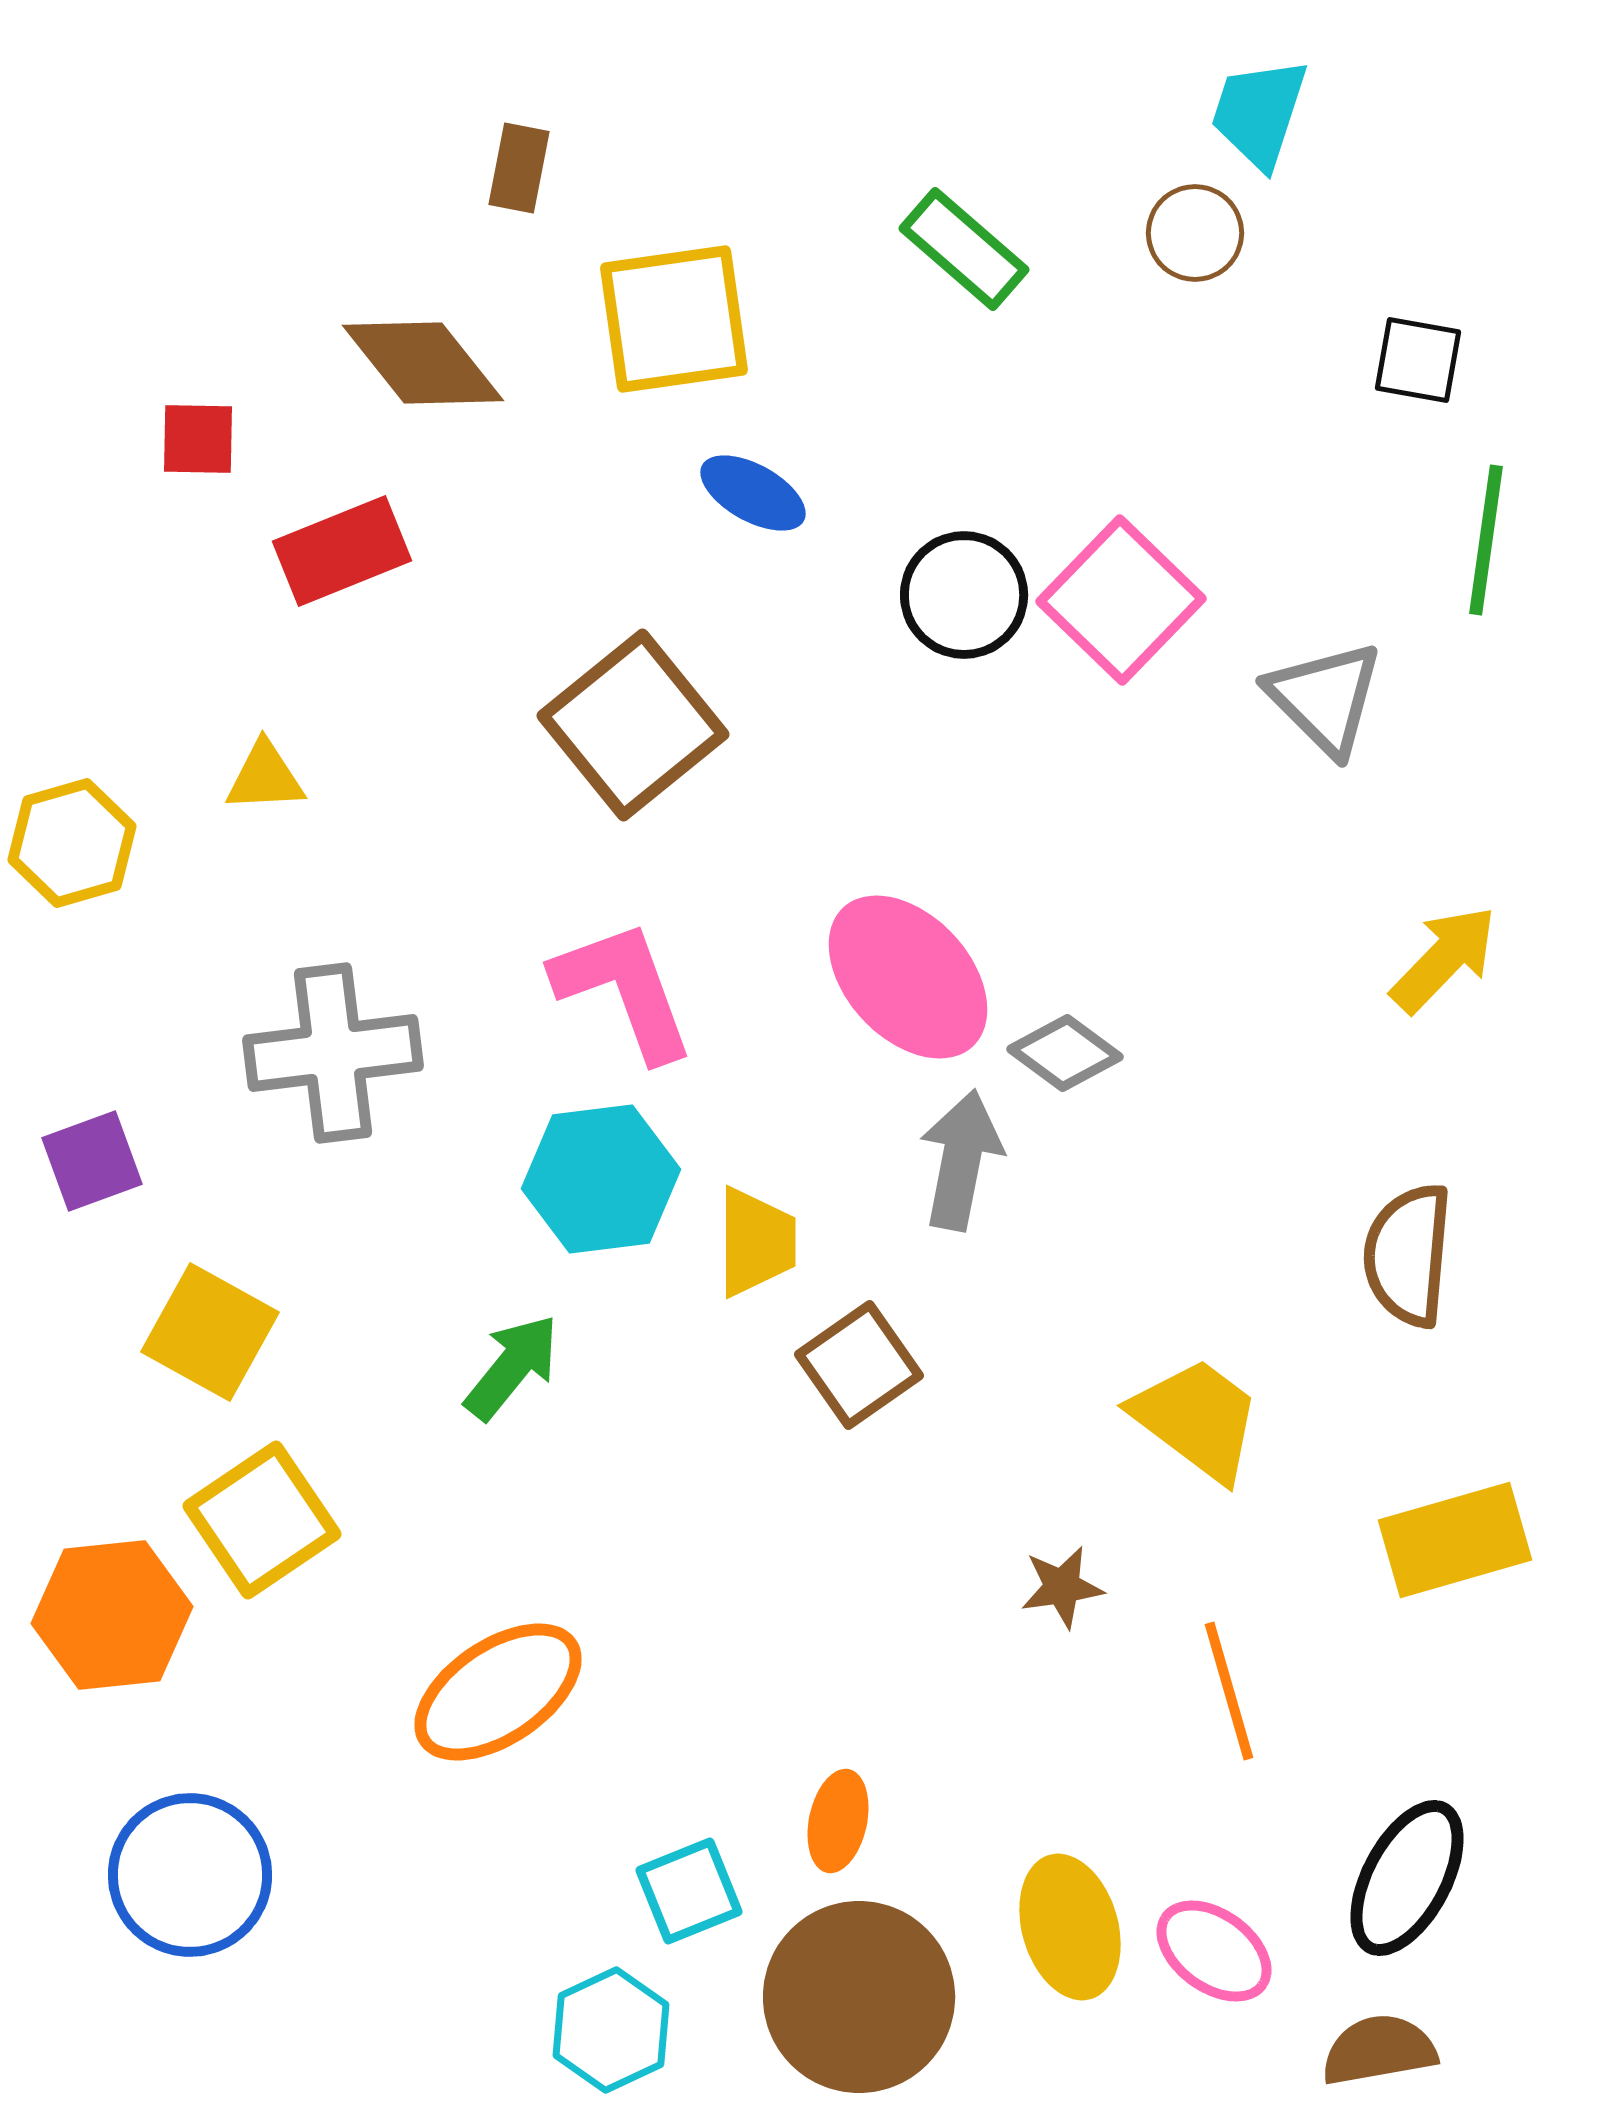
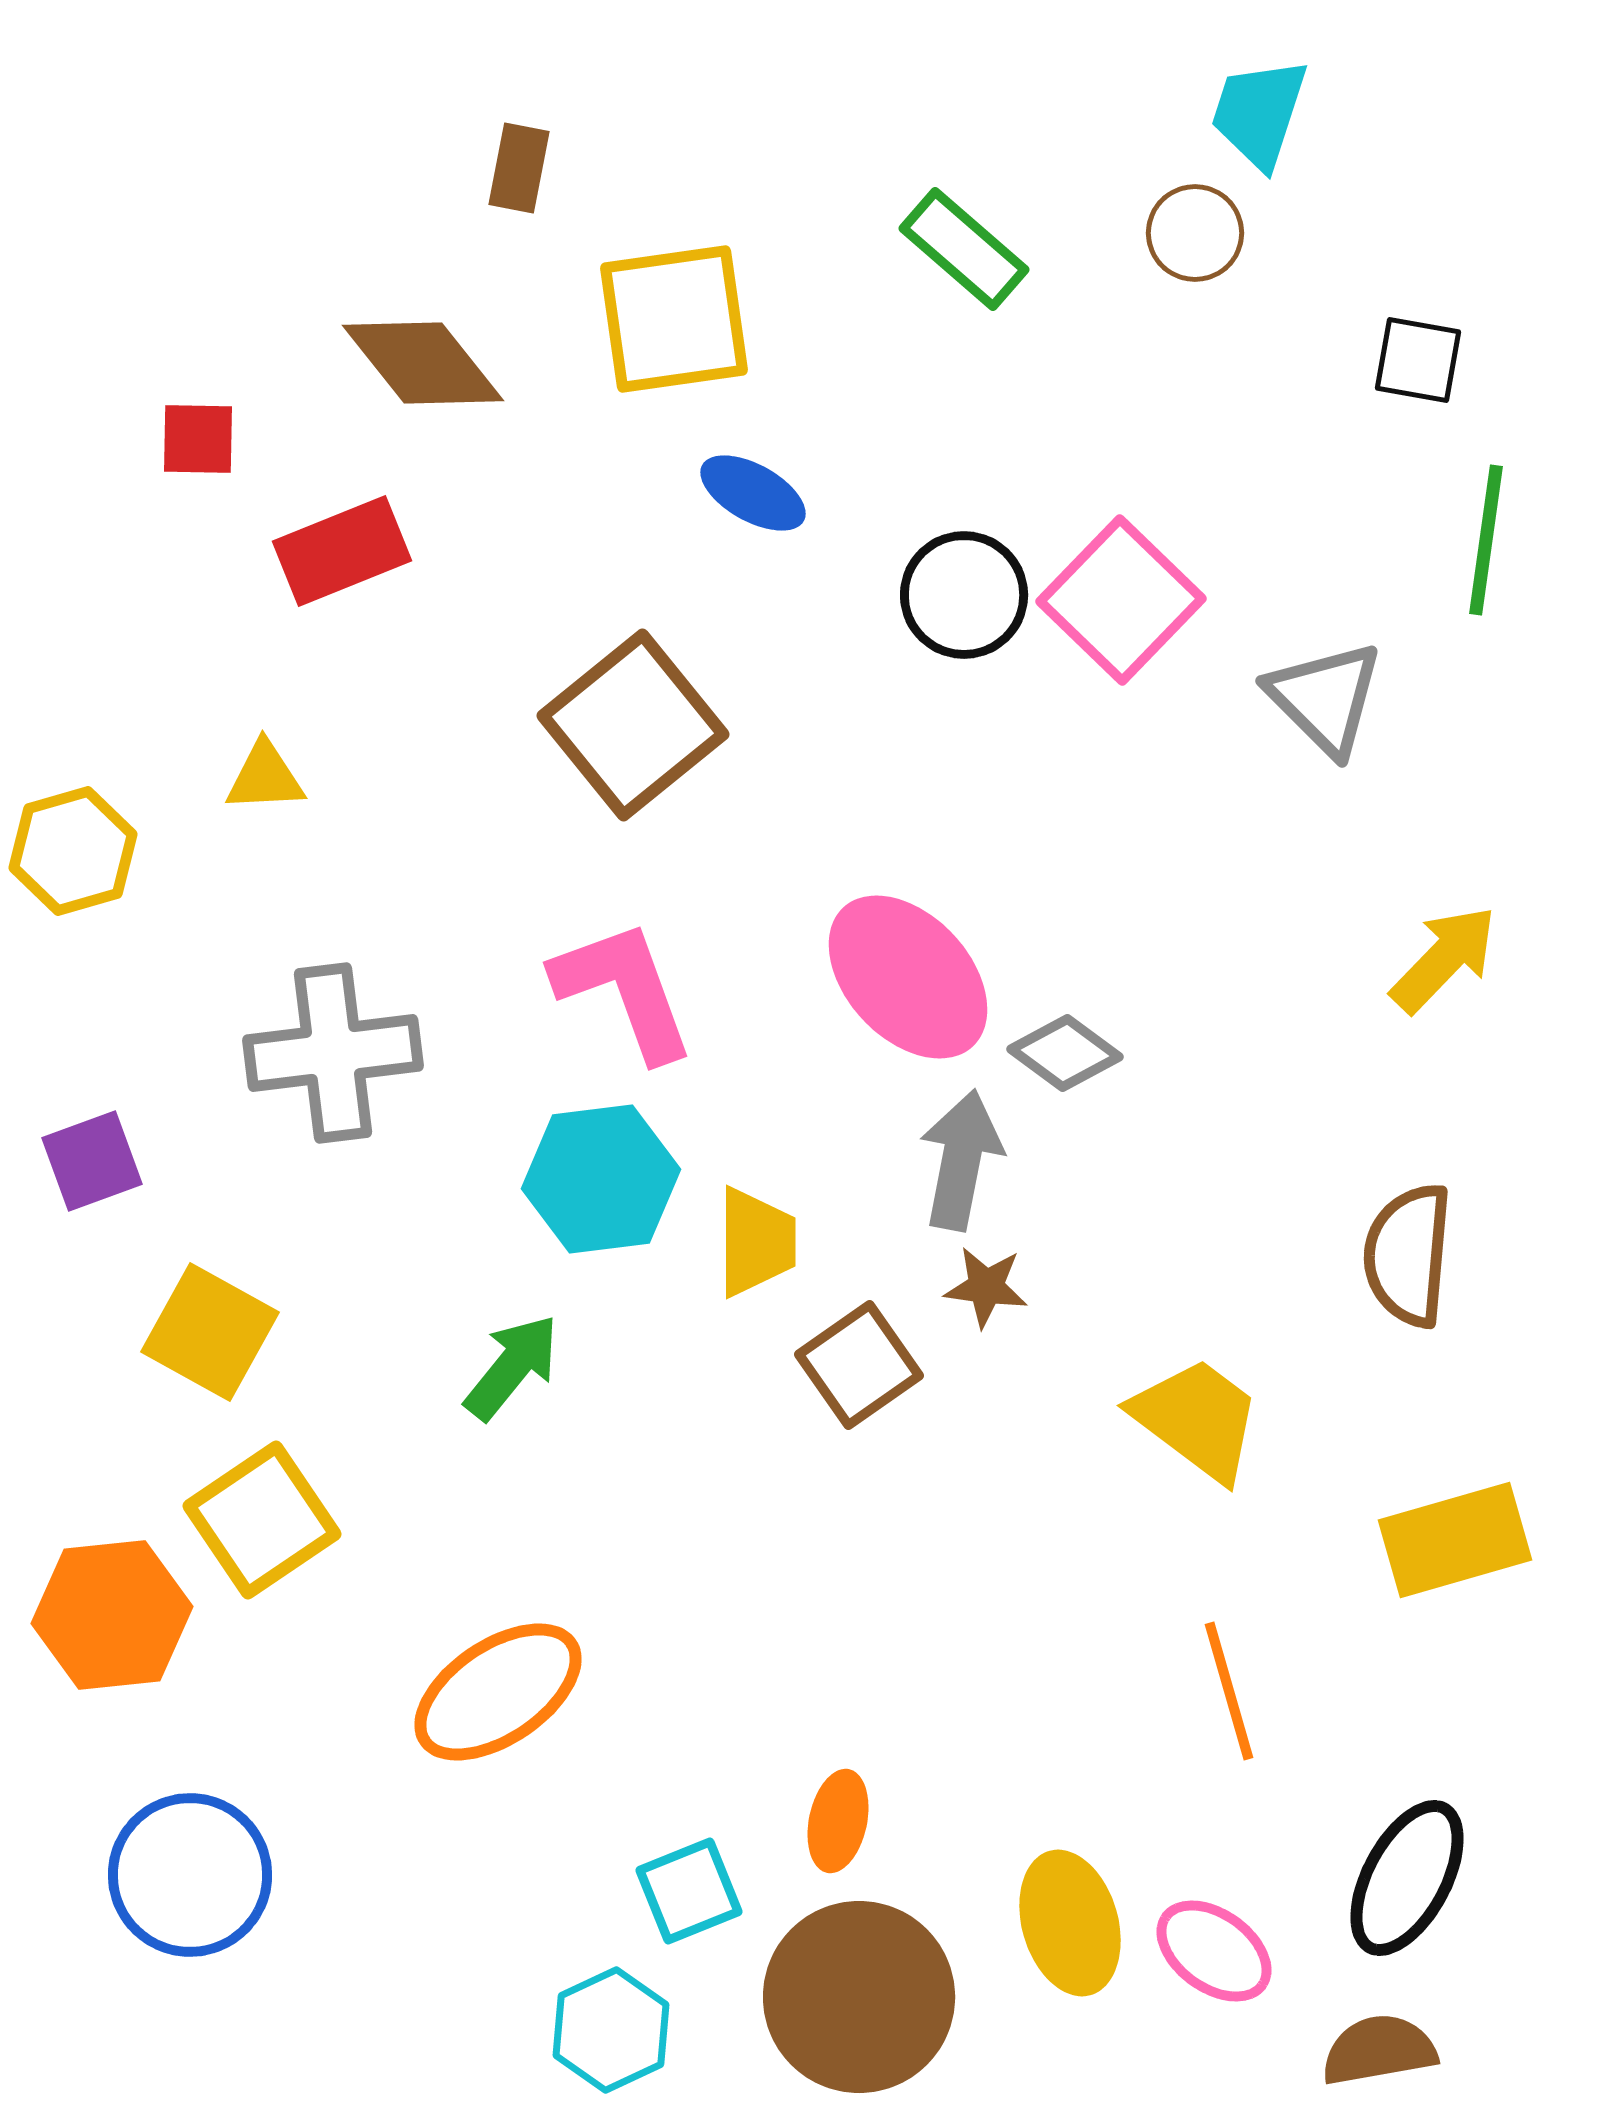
yellow hexagon at (72, 843): moved 1 px right, 8 px down
brown star at (1062, 1587): moved 76 px left, 300 px up; rotated 16 degrees clockwise
yellow ellipse at (1070, 1927): moved 4 px up
